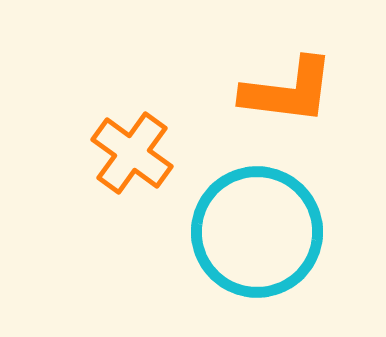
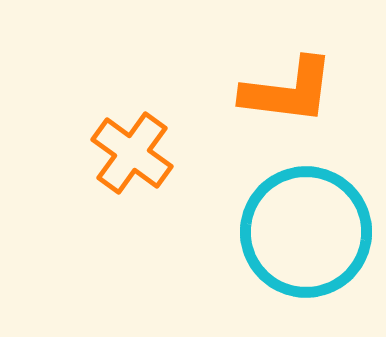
cyan circle: moved 49 px right
